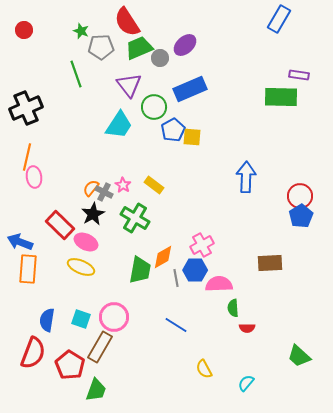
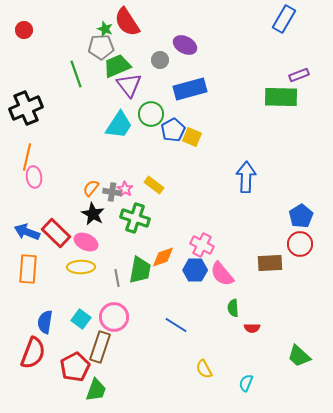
blue rectangle at (279, 19): moved 5 px right
green star at (81, 31): moved 24 px right, 2 px up
purple ellipse at (185, 45): rotated 70 degrees clockwise
green trapezoid at (139, 48): moved 22 px left, 18 px down
gray circle at (160, 58): moved 2 px down
purple rectangle at (299, 75): rotated 30 degrees counterclockwise
blue rectangle at (190, 89): rotated 8 degrees clockwise
green circle at (154, 107): moved 3 px left, 7 px down
yellow square at (192, 137): rotated 18 degrees clockwise
pink star at (123, 185): moved 2 px right, 4 px down
gray cross at (104, 192): moved 8 px right; rotated 18 degrees counterclockwise
red circle at (300, 196): moved 48 px down
black star at (93, 214): rotated 15 degrees counterclockwise
green cross at (135, 218): rotated 12 degrees counterclockwise
red rectangle at (60, 225): moved 4 px left, 8 px down
blue arrow at (20, 242): moved 7 px right, 10 px up
pink cross at (202, 245): rotated 35 degrees counterclockwise
orange diamond at (163, 257): rotated 10 degrees clockwise
yellow ellipse at (81, 267): rotated 24 degrees counterclockwise
gray line at (176, 278): moved 59 px left
pink semicircle at (219, 284): moved 3 px right, 10 px up; rotated 128 degrees counterclockwise
cyan square at (81, 319): rotated 18 degrees clockwise
blue semicircle at (47, 320): moved 2 px left, 2 px down
red semicircle at (247, 328): moved 5 px right
brown rectangle at (100, 347): rotated 12 degrees counterclockwise
red pentagon at (70, 365): moved 5 px right, 2 px down; rotated 12 degrees clockwise
cyan semicircle at (246, 383): rotated 18 degrees counterclockwise
